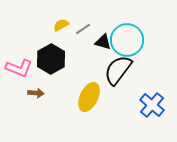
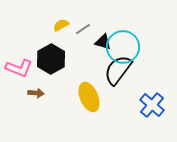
cyan circle: moved 4 px left, 7 px down
yellow ellipse: rotated 48 degrees counterclockwise
